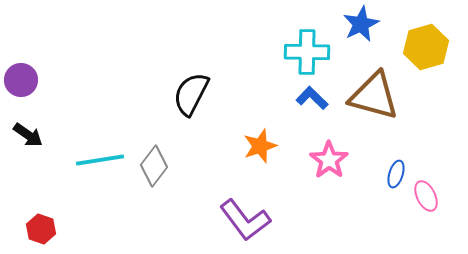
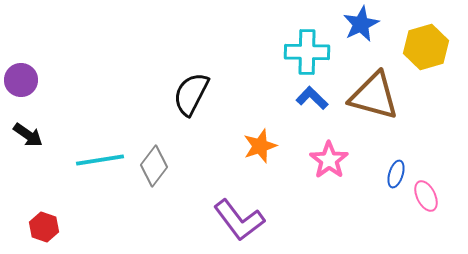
purple L-shape: moved 6 px left
red hexagon: moved 3 px right, 2 px up
